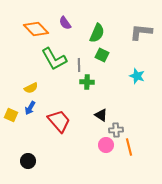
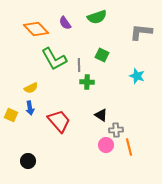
green semicircle: moved 16 px up; rotated 48 degrees clockwise
blue arrow: rotated 40 degrees counterclockwise
